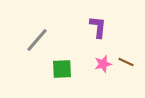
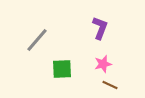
purple L-shape: moved 2 px right, 1 px down; rotated 15 degrees clockwise
brown line: moved 16 px left, 23 px down
